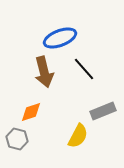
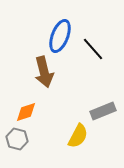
blue ellipse: moved 2 px up; rotated 48 degrees counterclockwise
black line: moved 9 px right, 20 px up
orange diamond: moved 5 px left
